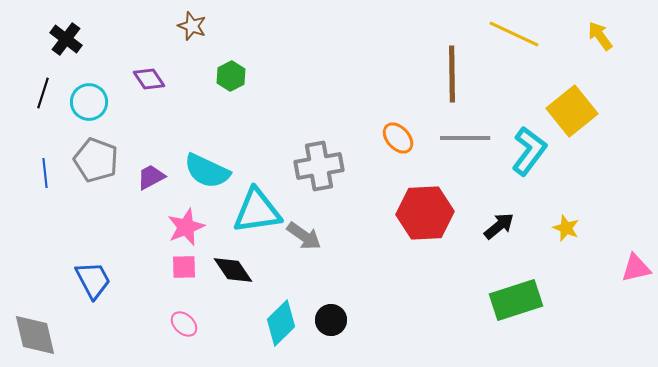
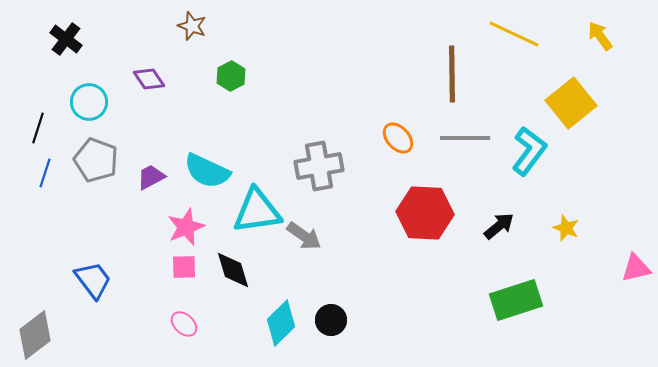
black line: moved 5 px left, 35 px down
yellow square: moved 1 px left, 8 px up
blue line: rotated 24 degrees clockwise
red hexagon: rotated 6 degrees clockwise
black diamond: rotated 18 degrees clockwise
blue trapezoid: rotated 9 degrees counterclockwise
gray diamond: rotated 66 degrees clockwise
